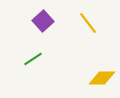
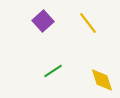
green line: moved 20 px right, 12 px down
yellow diamond: moved 2 px down; rotated 72 degrees clockwise
